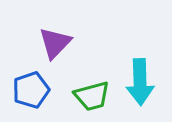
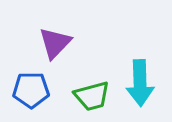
cyan arrow: moved 1 px down
blue pentagon: rotated 18 degrees clockwise
